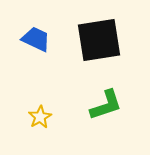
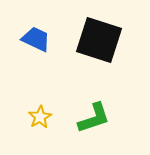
black square: rotated 27 degrees clockwise
green L-shape: moved 12 px left, 13 px down
